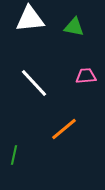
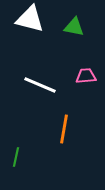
white triangle: rotated 20 degrees clockwise
white line: moved 6 px right, 2 px down; rotated 24 degrees counterclockwise
orange line: rotated 40 degrees counterclockwise
green line: moved 2 px right, 2 px down
